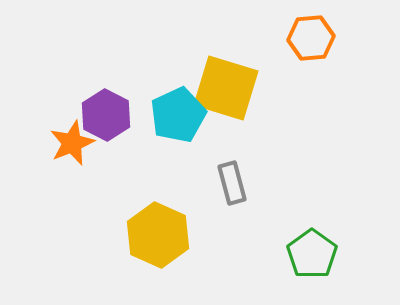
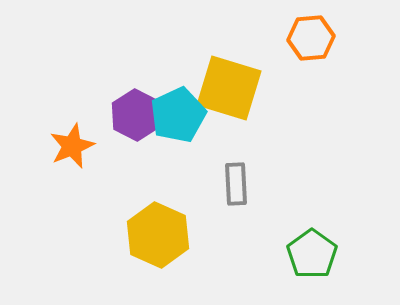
yellow square: moved 3 px right
purple hexagon: moved 30 px right
orange star: moved 3 px down
gray rectangle: moved 4 px right, 1 px down; rotated 12 degrees clockwise
